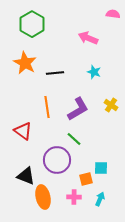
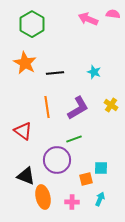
pink arrow: moved 19 px up
purple L-shape: moved 1 px up
green line: rotated 63 degrees counterclockwise
pink cross: moved 2 px left, 5 px down
